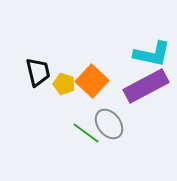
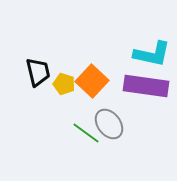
purple rectangle: rotated 36 degrees clockwise
